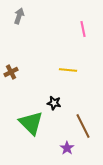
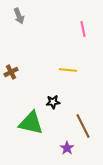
gray arrow: rotated 140 degrees clockwise
black star: moved 1 px left, 1 px up; rotated 16 degrees counterclockwise
green triangle: rotated 32 degrees counterclockwise
